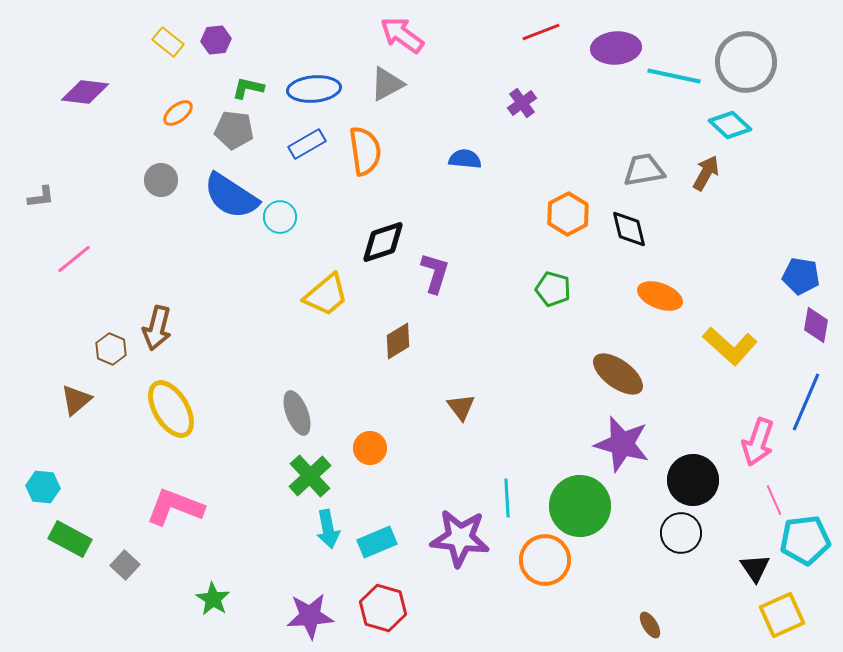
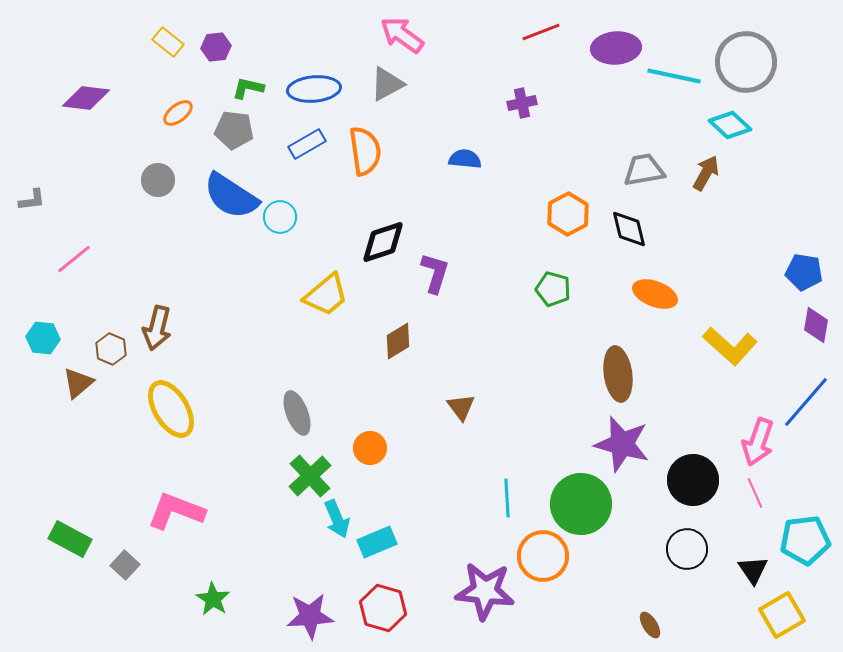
purple hexagon at (216, 40): moved 7 px down
purple diamond at (85, 92): moved 1 px right, 6 px down
purple cross at (522, 103): rotated 24 degrees clockwise
gray circle at (161, 180): moved 3 px left
gray L-shape at (41, 197): moved 9 px left, 3 px down
blue pentagon at (801, 276): moved 3 px right, 4 px up
orange ellipse at (660, 296): moved 5 px left, 2 px up
brown ellipse at (618, 374): rotated 46 degrees clockwise
brown triangle at (76, 400): moved 2 px right, 17 px up
blue line at (806, 402): rotated 18 degrees clockwise
cyan hexagon at (43, 487): moved 149 px up
pink line at (774, 500): moved 19 px left, 7 px up
green circle at (580, 506): moved 1 px right, 2 px up
pink L-shape at (175, 507): moved 1 px right, 4 px down
cyan arrow at (328, 529): moved 9 px right, 10 px up; rotated 12 degrees counterclockwise
black circle at (681, 533): moved 6 px right, 16 px down
purple star at (460, 538): moved 25 px right, 53 px down
orange circle at (545, 560): moved 2 px left, 4 px up
black triangle at (755, 568): moved 2 px left, 2 px down
yellow square at (782, 615): rotated 6 degrees counterclockwise
